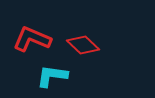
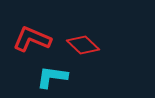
cyan L-shape: moved 1 px down
